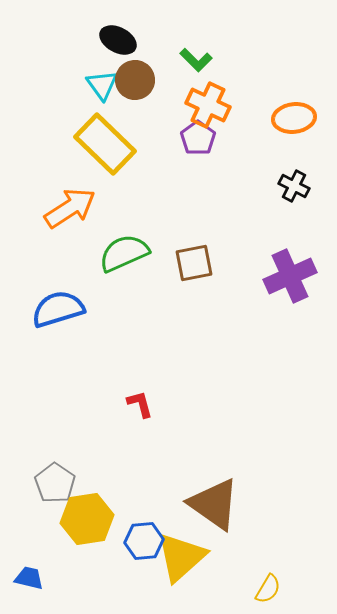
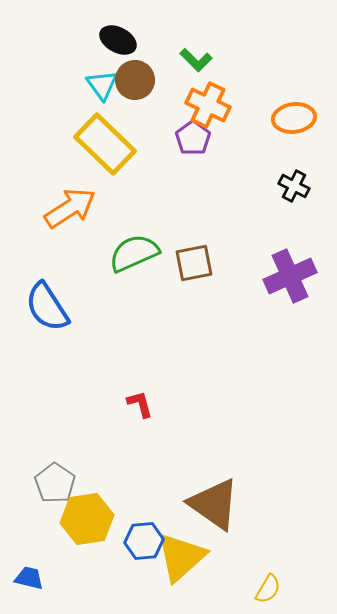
purple pentagon: moved 5 px left
green semicircle: moved 10 px right
blue semicircle: moved 11 px left, 2 px up; rotated 106 degrees counterclockwise
